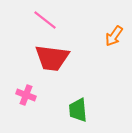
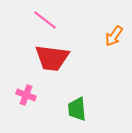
green trapezoid: moved 1 px left, 1 px up
